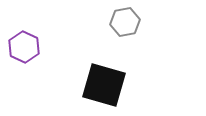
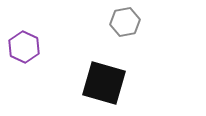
black square: moved 2 px up
